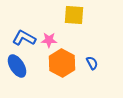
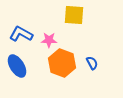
blue L-shape: moved 3 px left, 4 px up
orange hexagon: rotated 8 degrees counterclockwise
